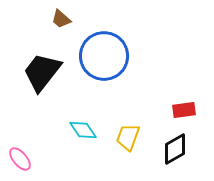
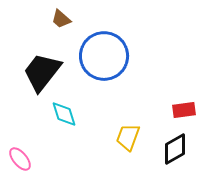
cyan diamond: moved 19 px left, 16 px up; rotated 16 degrees clockwise
